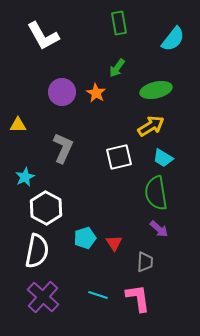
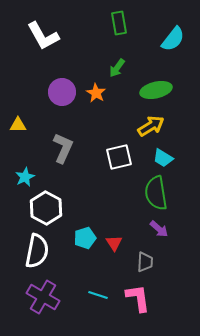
purple cross: rotated 12 degrees counterclockwise
